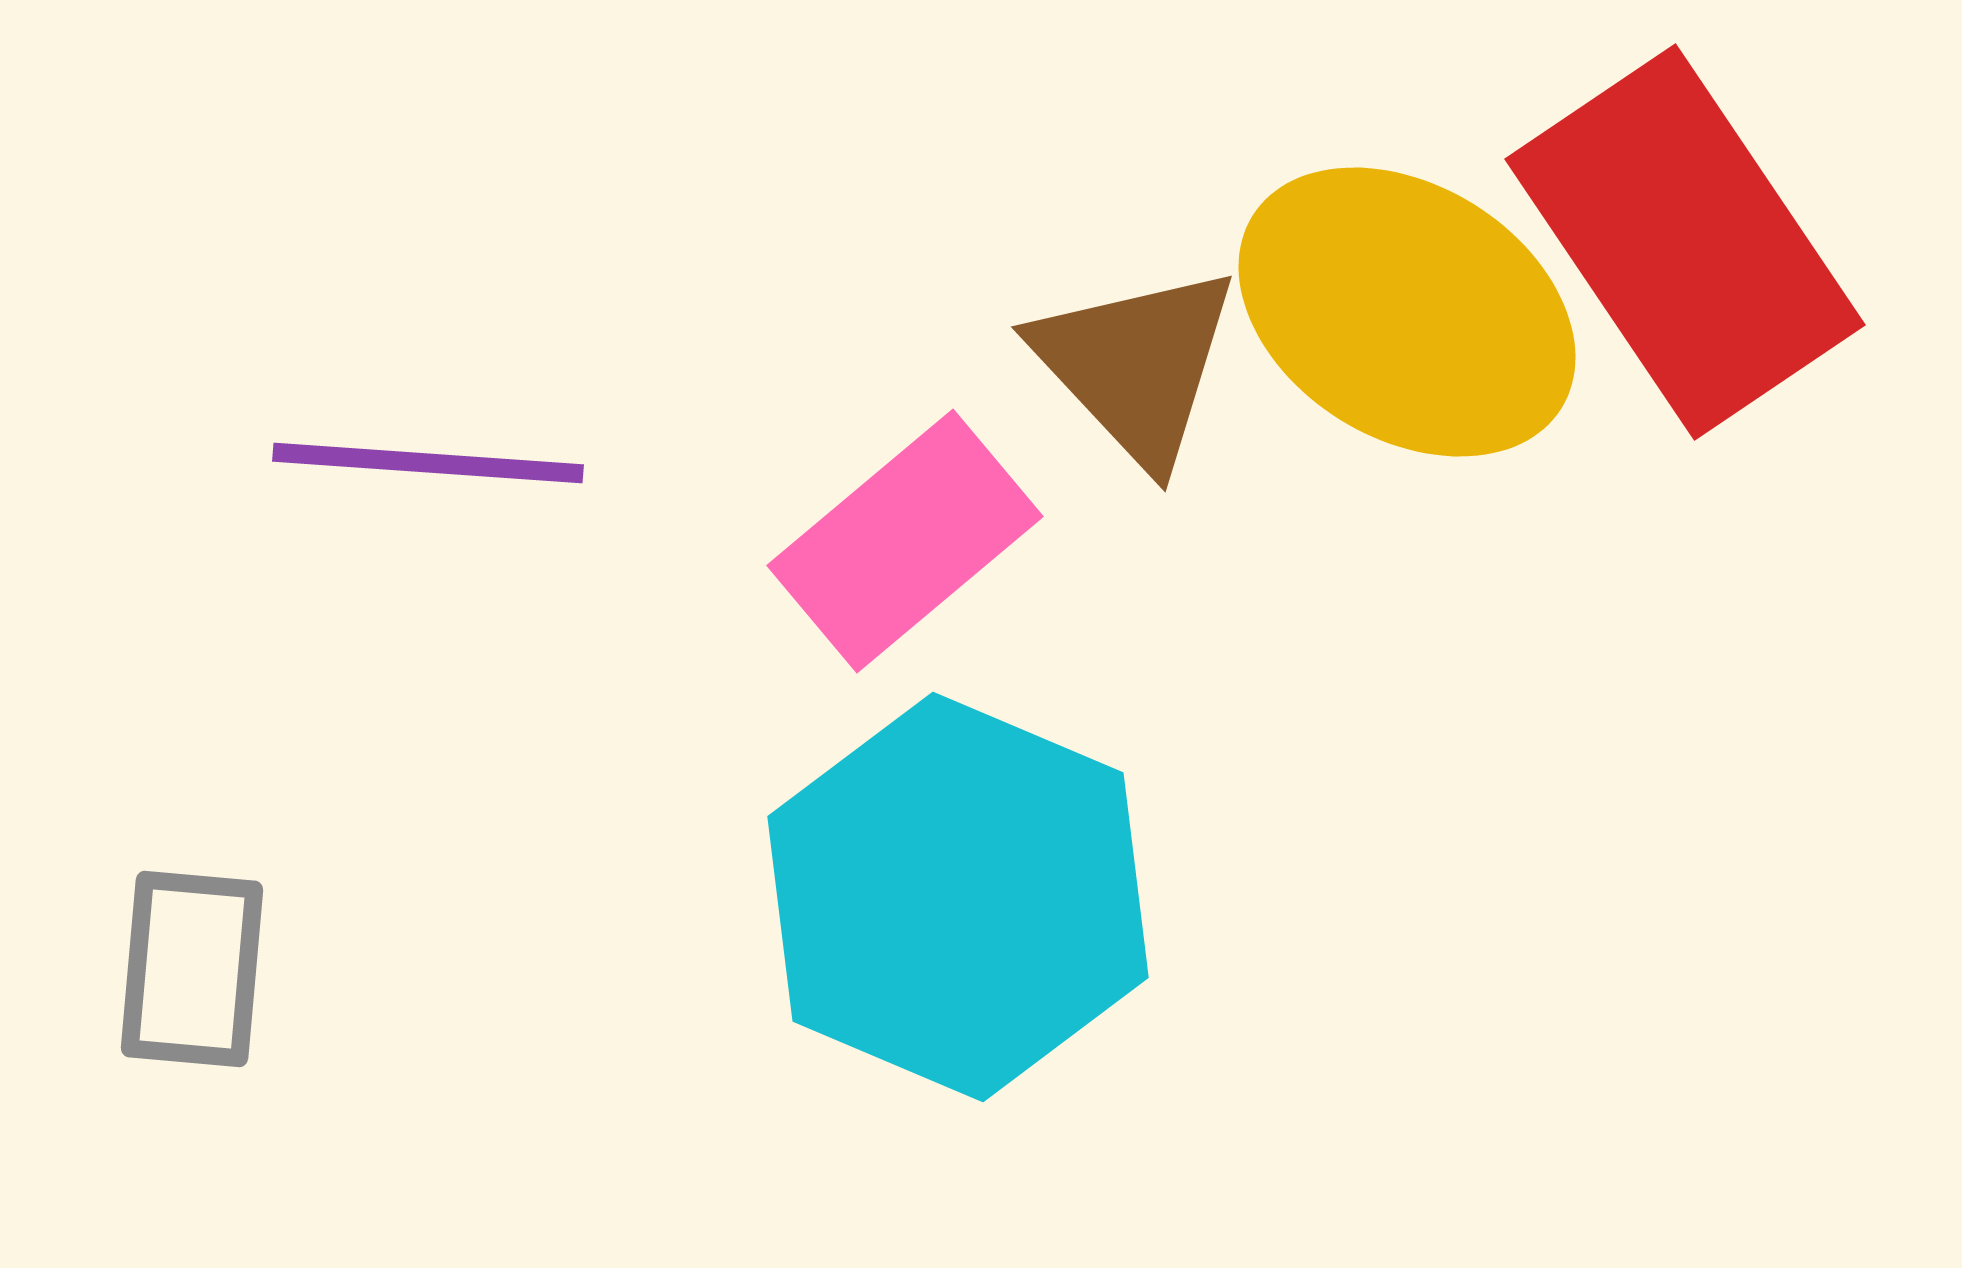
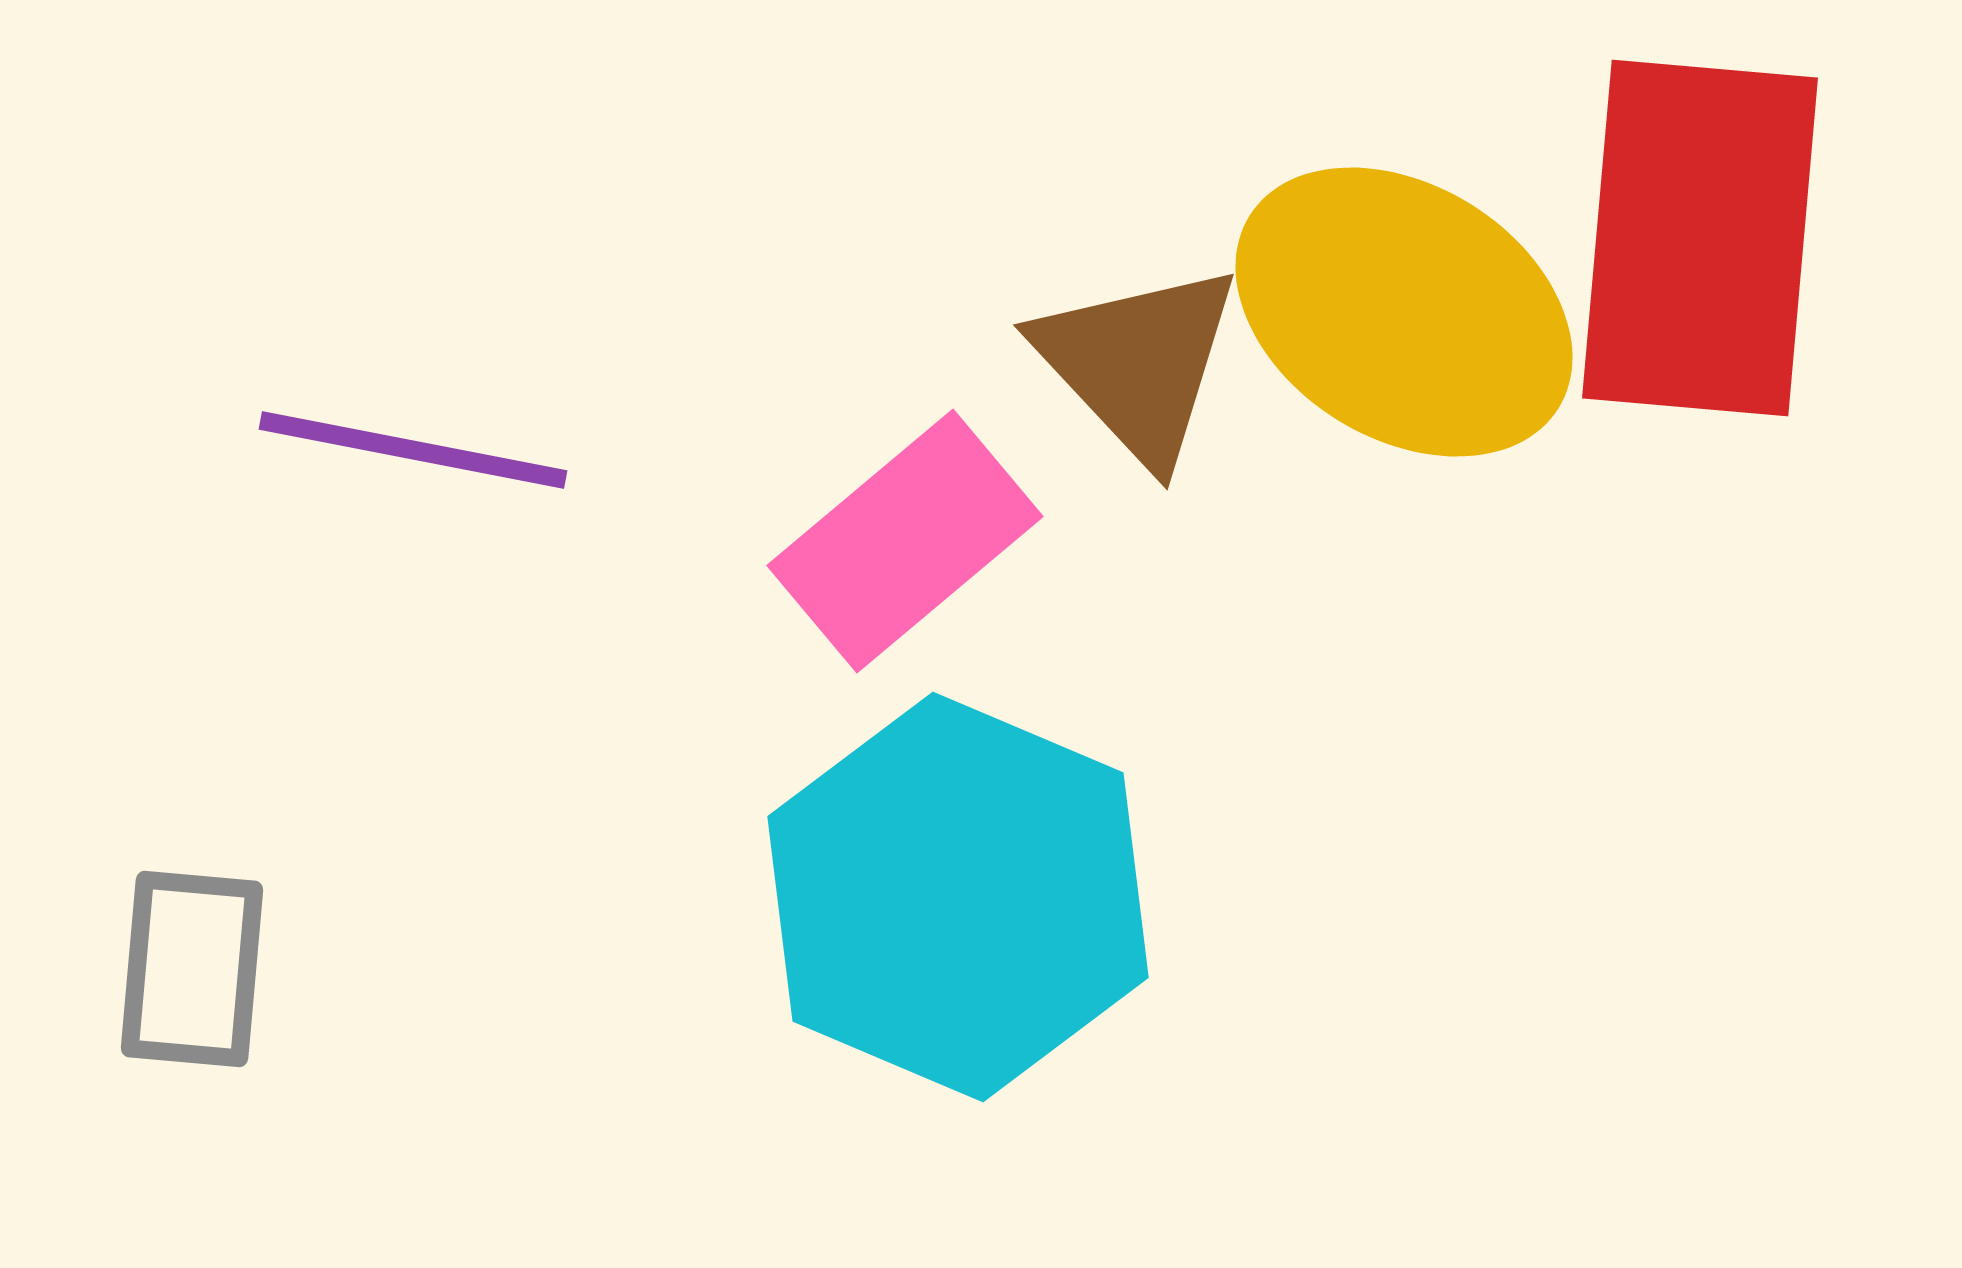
red rectangle: moved 15 px right, 4 px up; rotated 39 degrees clockwise
yellow ellipse: moved 3 px left
brown triangle: moved 2 px right, 2 px up
purple line: moved 15 px left, 13 px up; rotated 7 degrees clockwise
